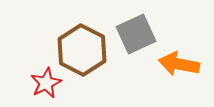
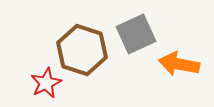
brown hexagon: rotated 9 degrees counterclockwise
